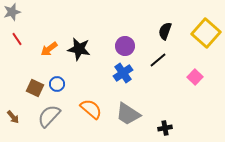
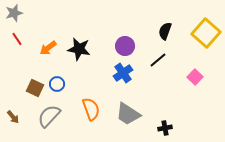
gray star: moved 2 px right, 1 px down
orange arrow: moved 1 px left, 1 px up
orange semicircle: rotated 30 degrees clockwise
